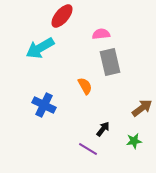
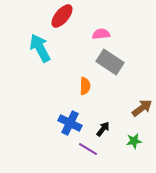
cyan arrow: rotated 92 degrees clockwise
gray rectangle: rotated 44 degrees counterclockwise
orange semicircle: rotated 30 degrees clockwise
blue cross: moved 26 px right, 18 px down
